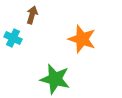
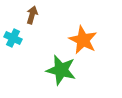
orange star: moved 1 px right, 1 px down; rotated 8 degrees clockwise
green star: moved 6 px right, 9 px up
